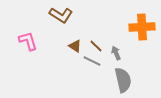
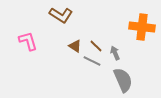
orange cross: rotated 10 degrees clockwise
gray arrow: moved 1 px left
gray semicircle: rotated 10 degrees counterclockwise
